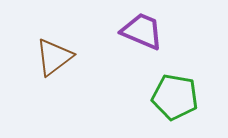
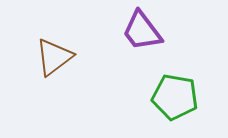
purple trapezoid: rotated 150 degrees counterclockwise
